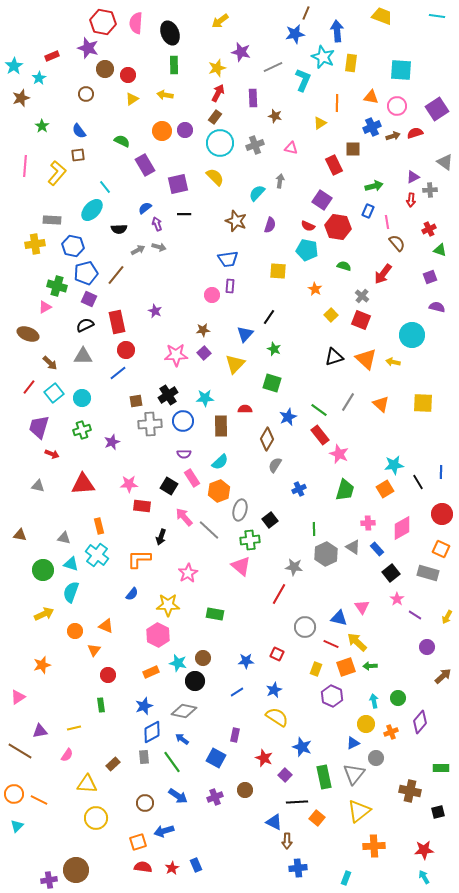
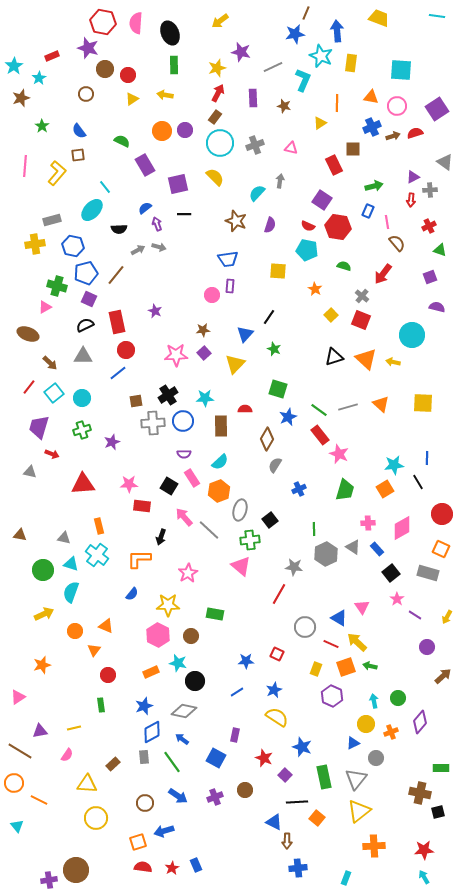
yellow trapezoid at (382, 16): moved 3 px left, 2 px down
cyan star at (323, 57): moved 2 px left, 1 px up
brown star at (275, 116): moved 9 px right, 10 px up
gray rectangle at (52, 220): rotated 18 degrees counterclockwise
red cross at (429, 229): moved 3 px up
green square at (272, 383): moved 6 px right, 6 px down
gray line at (348, 402): moved 5 px down; rotated 42 degrees clockwise
gray cross at (150, 424): moved 3 px right, 1 px up
blue line at (441, 472): moved 14 px left, 14 px up
gray triangle at (38, 486): moved 8 px left, 14 px up
blue triangle at (339, 618): rotated 18 degrees clockwise
brown circle at (203, 658): moved 12 px left, 22 px up
green arrow at (370, 666): rotated 16 degrees clockwise
gray triangle at (354, 774): moved 2 px right, 5 px down
brown cross at (410, 791): moved 10 px right, 2 px down
orange circle at (14, 794): moved 11 px up
cyan triangle at (17, 826): rotated 24 degrees counterclockwise
